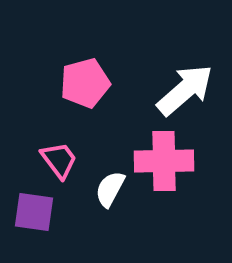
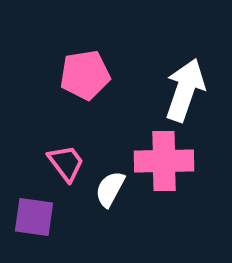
pink pentagon: moved 8 px up; rotated 6 degrees clockwise
white arrow: rotated 30 degrees counterclockwise
pink trapezoid: moved 7 px right, 3 px down
purple square: moved 5 px down
